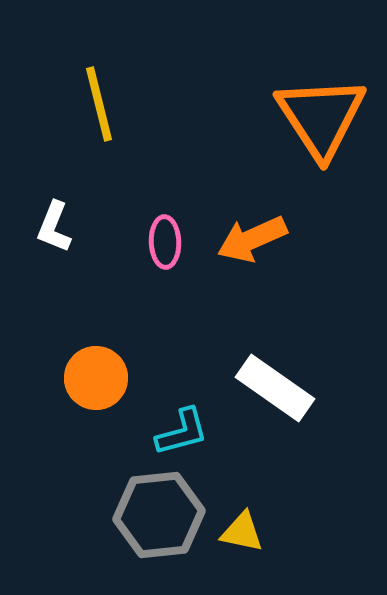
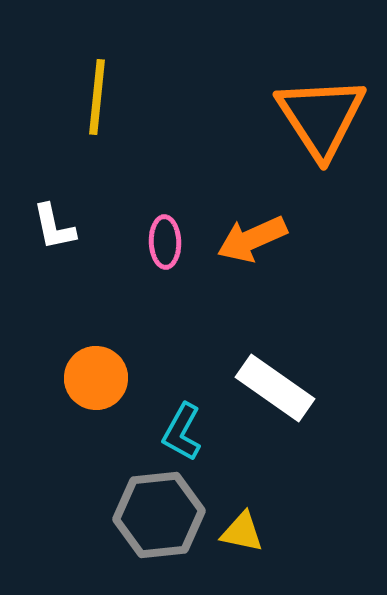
yellow line: moved 2 px left, 7 px up; rotated 20 degrees clockwise
white L-shape: rotated 34 degrees counterclockwise
cyan L-shape: rotated 134 degrees clockwise
